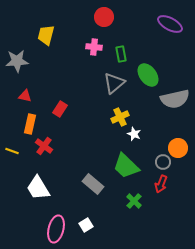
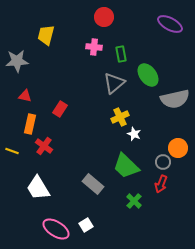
pink ellipse: rotated 72 degrees counterclockwise
